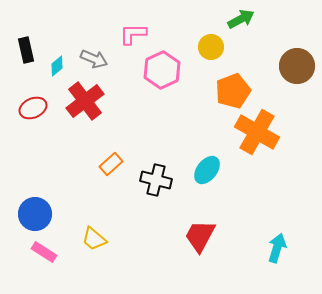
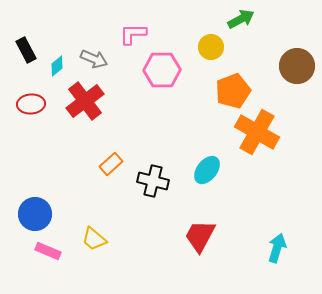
black rectangle: rotated 15 degrees counterclockwise
pink hexagon: rotated 24 degrees clockwise
red ellipse: moved 2 px left, 4 px up; rotated 20 degrees clockwise
black cross: moved 3 px left, 1 px down
pink rectangle: moved 4 px right, 1 px up; rotated 10 degrees counterclockwise
